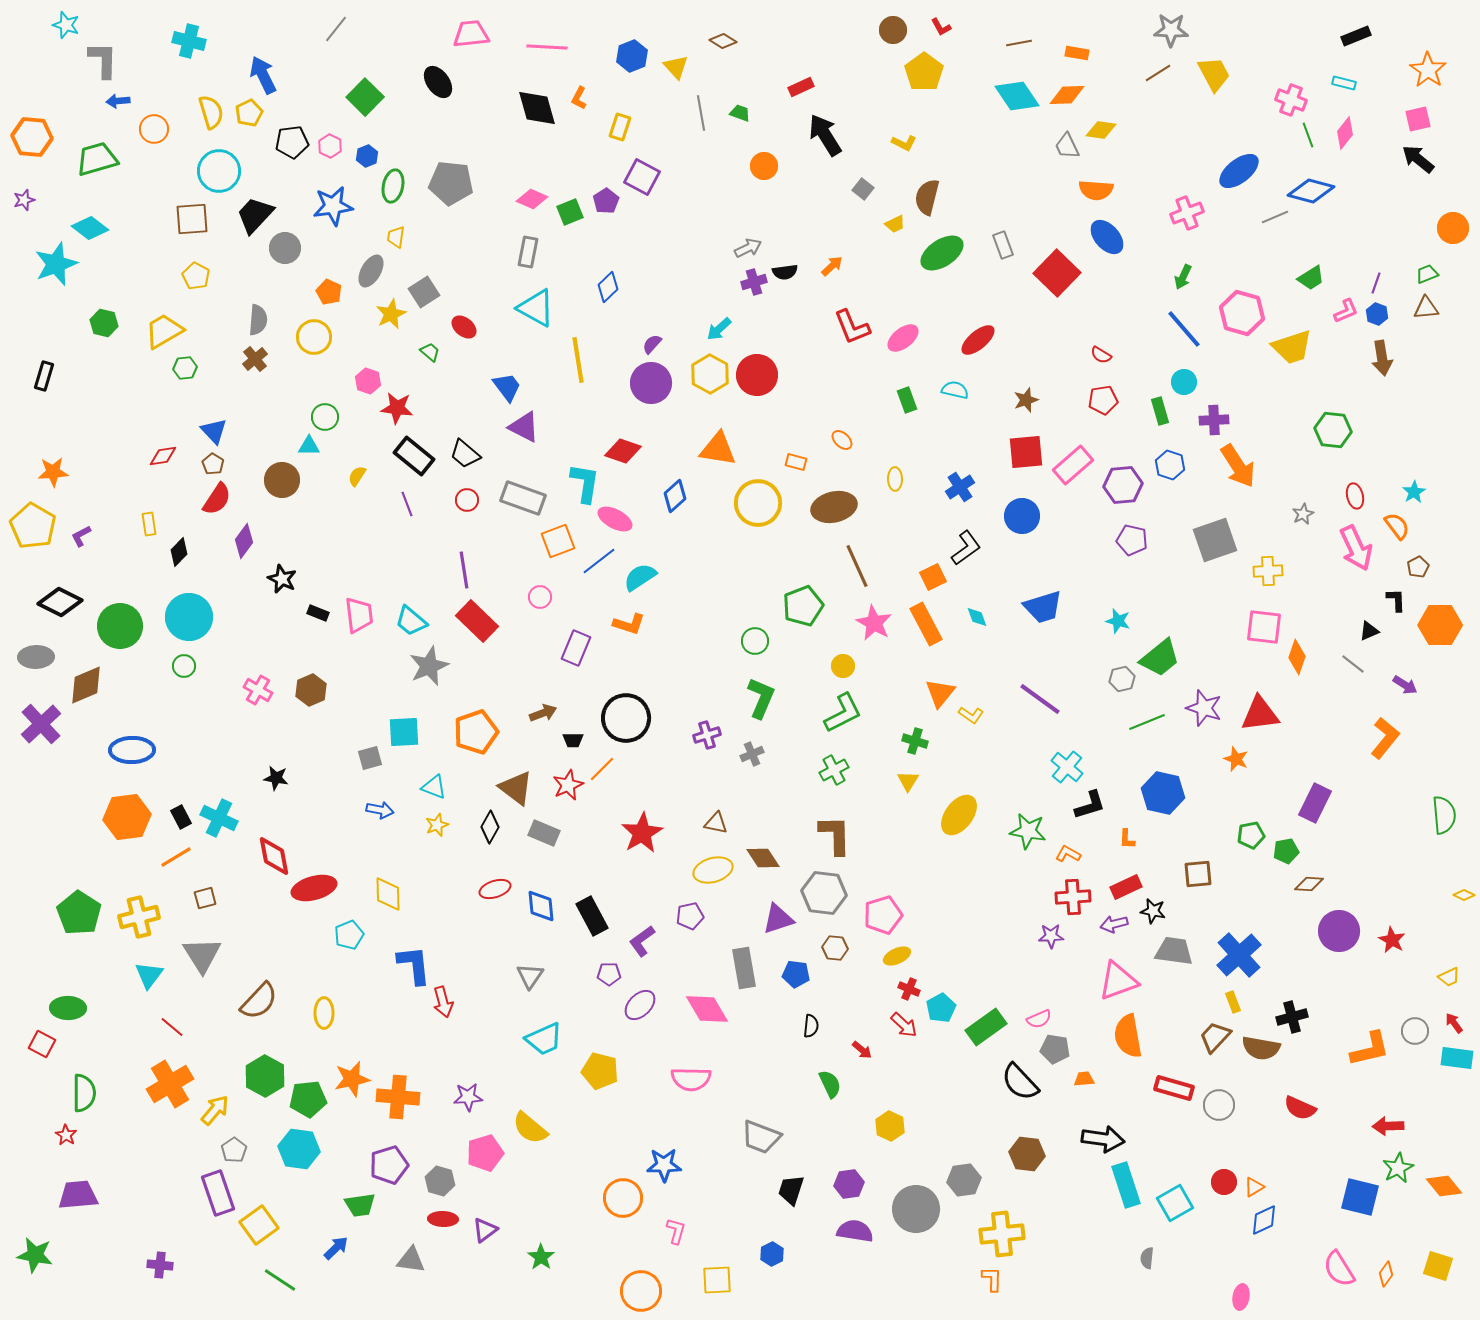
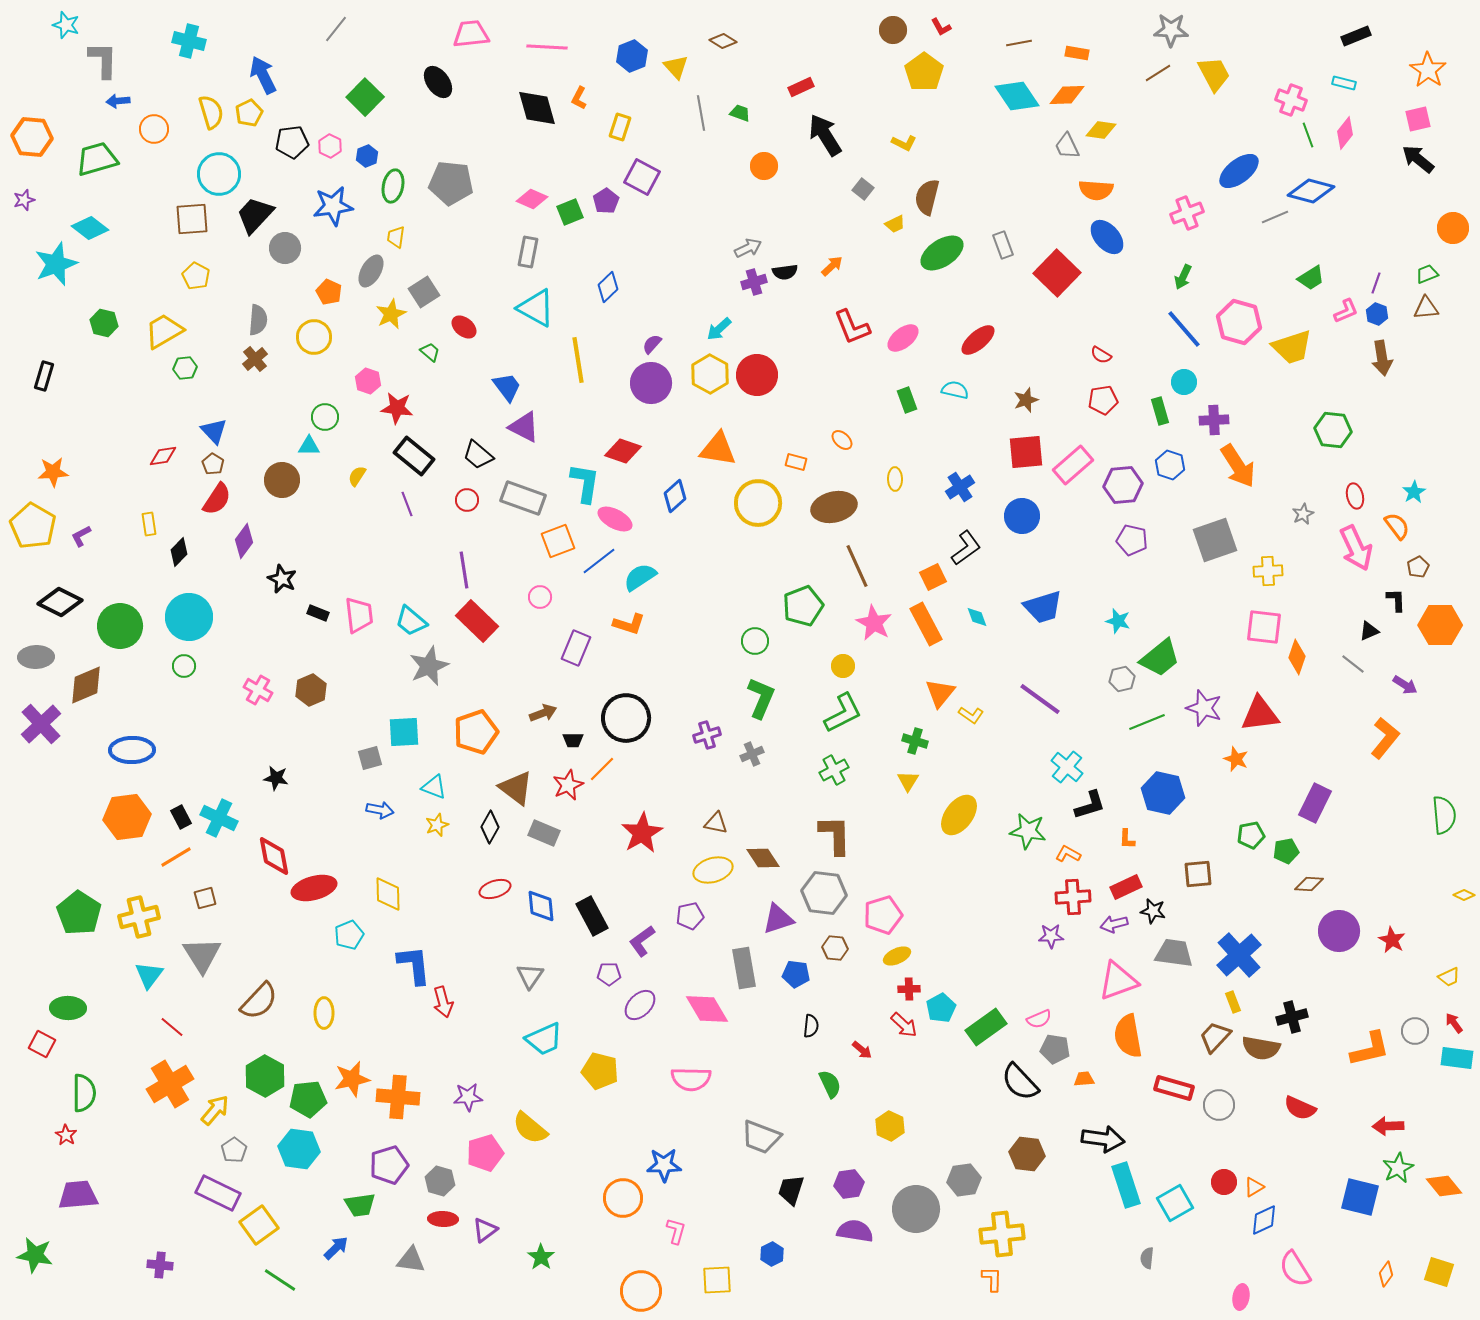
cyan circle at (219, 171): moved 3 px down
pink hexagon at (1242, 313): moved 3 px left, 9 px down
black trapezoid at (465, 454): moved 13 px right, 1 px down
gray trapezoid at (1174, 951): moved 2 px down
red cross at (909, 989): rotated 25 degrees counterclockwise
purple rectangle at (218, 1193): rotated 45 degrees counterclockwise
yellow square at (1438, 1266): moved 1 px right, 6 px down
pink semicircle at (1339, 1269): moved 44 px left
